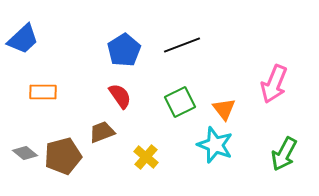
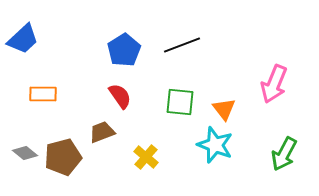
orange rectangle: moved 2 px down
green square: rotated 32 degrees clockwise
brown pentagon: moved 1 px down
